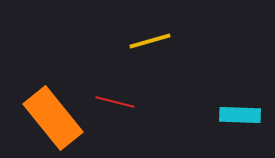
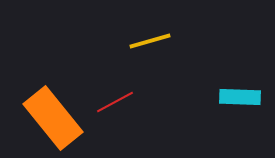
red line: rotated 42 degrees counterclockwise
cyan rectangle: moved 18 px up
